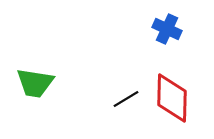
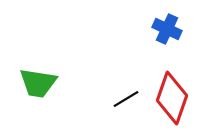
green trapezoid: moved 3 px right
red diamond: rotated 18 degrees clockwise
